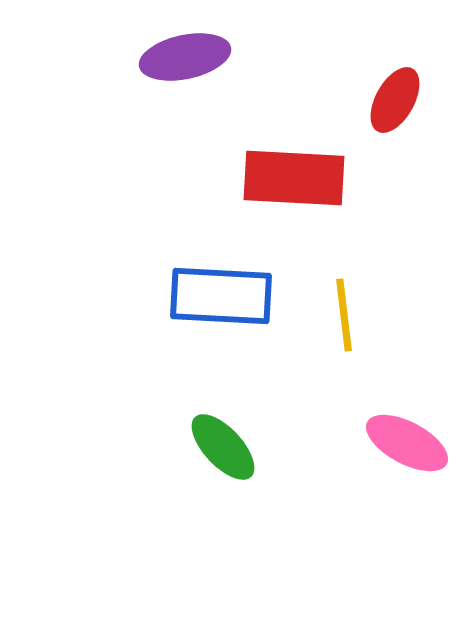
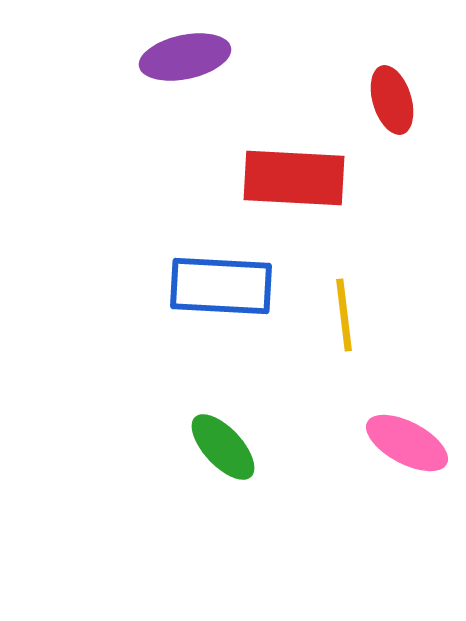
red ellipse: moved 3 px left; rotated 46 degrees counterclockwise
blue rectangle: moved 10 px up
